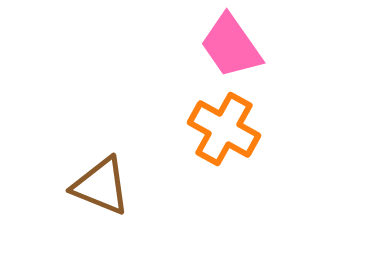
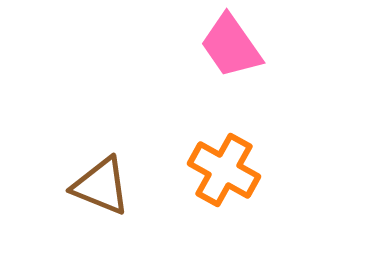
orange cross: moved 41 px down
